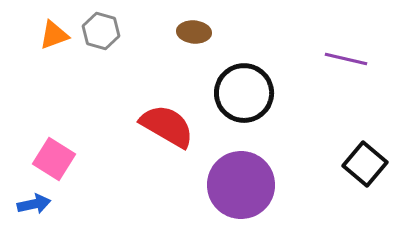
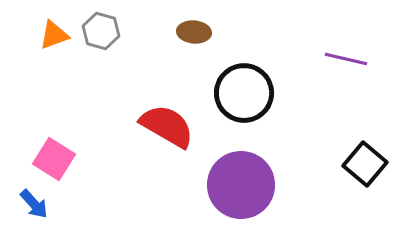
blue arrow: rotated 60 degrees clockwise
